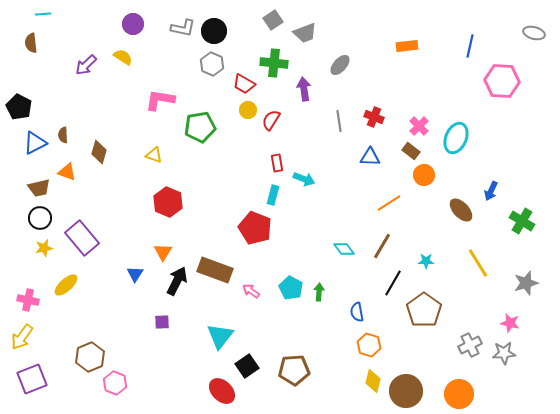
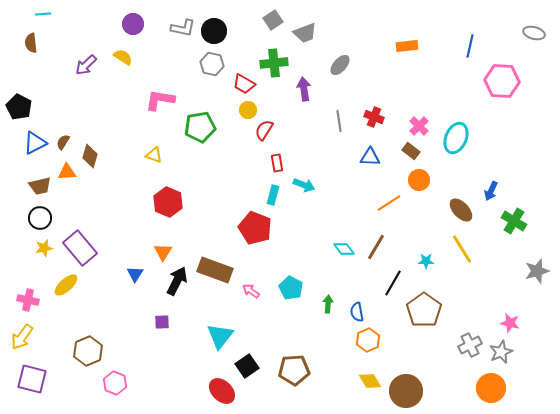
green cross at (274, 63): rotated 12 degrees counterclockwise
gray hexagon at (212, 64): rotated 10 degrees counterclockwise
red semicircle at (271, 120): moved 7 px left, 10 px down
brown semicircle at (63, 135): moved 7 px down; rotated 35 degrees clockwise
brown diamond at (99, 152): moved 9 px left, 4 px down
orange triangle at (67, 172): rotated 24 degrees counterclockwise
orange circle at (424, 175): moved 5 px left, 5 px down
cyan arrow at (304, 179): moved 6 px down
brown trapezoid at (39, 188): moved 1 px right, 2 px up
green cross at (522, 221): moved 8 px left
purple rectangle at (82, 238): moved 2 px left, 10 px down
brown line at (382, 246): moved 6 px left, 1 px down
yellow line at (478, 263): moved 16 px left, 14 px up
gray star at (526, 283): moved 11 px right, 12 px up
green arrow at (319, 292): moved 9 px right, 12 px down
orange hexagon at (369, 345): moved 1 px left, 5 px up; rotated 20 degrees clockwise
gray star at (504, 353): moved 3 px left, 1 px up; rotated 20 degrees counterclockwise
brown hexagon at (90, 357): moved 2 px left, 6 px up
purple square at (32, 379): rotated 36 degrees clockwise
yellow diamond at (373, 381): moved 3 px left; rotated 45 degrees counterclockwise
orange circle at (459, 394): moved 32 px right, 6 px up
